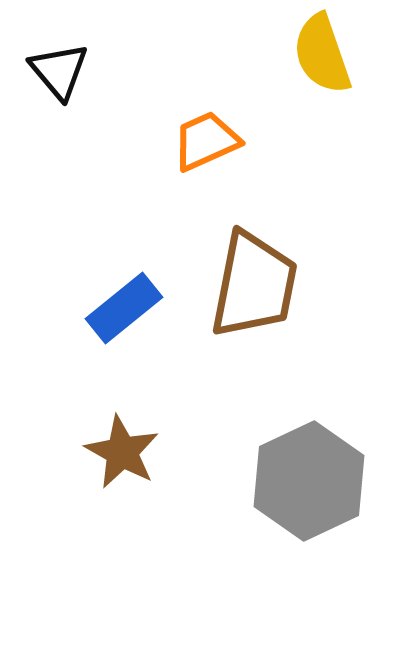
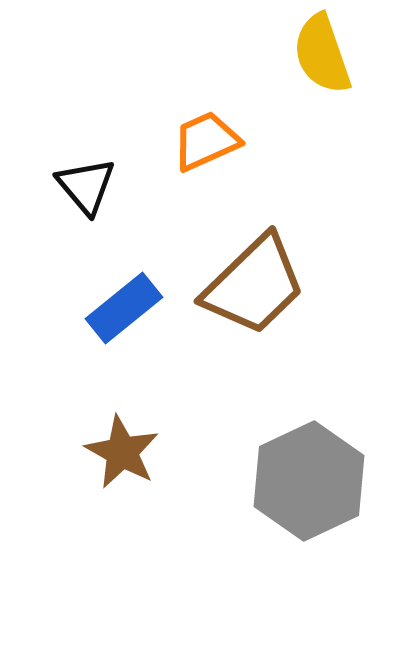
black triangle: moved 27 px right, 115 px down
brown trapezoid: rotated 35 degrees clockwise
